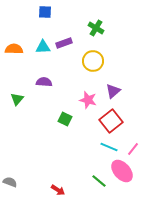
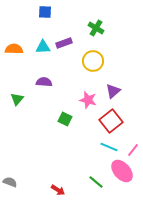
pink line: moved 1 px down
green line: moved 3 px left, 1 px down
